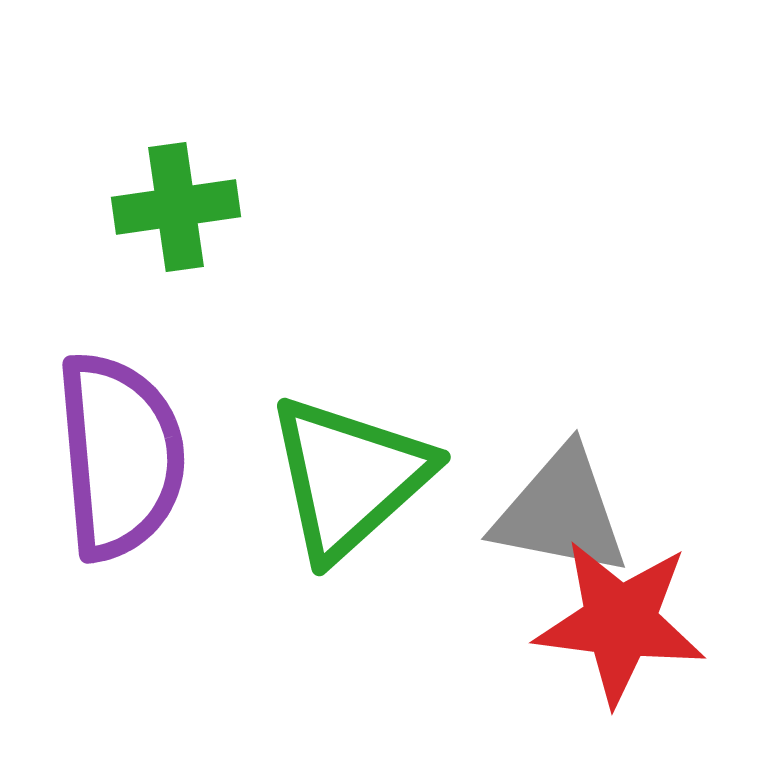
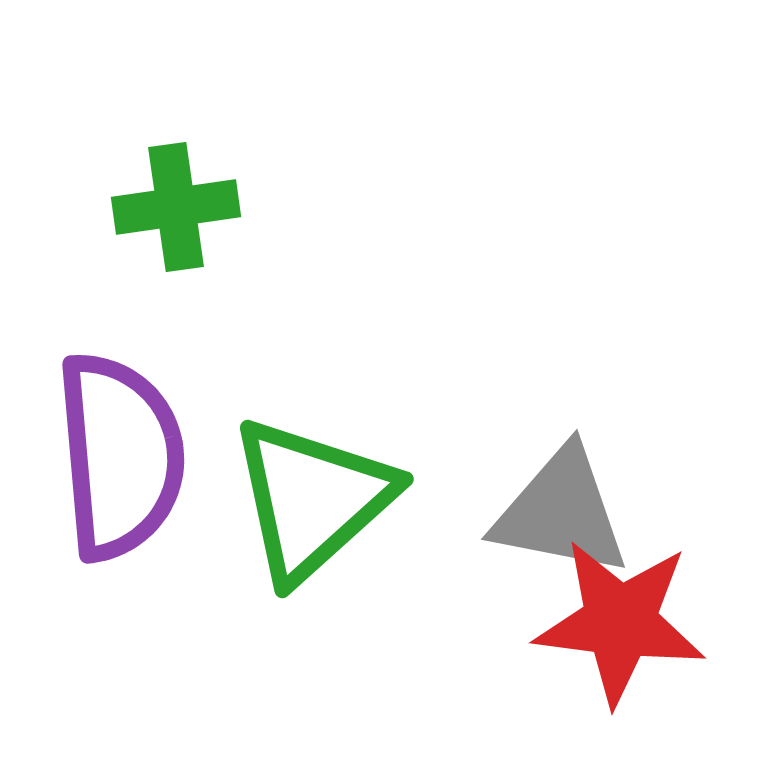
green triangle: moved 37 px left, 22 px down
